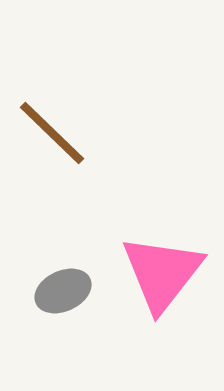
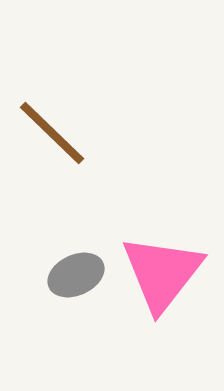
gray ellipse: moved 13 px right, 16 px up
